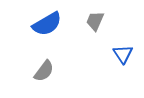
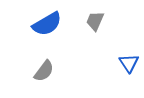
blue triangle: moved 6 px right, 9 px down
